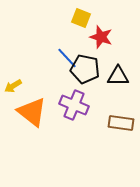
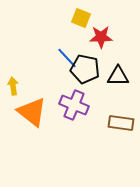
red star: rotated 20 degrees counterclockwise
yellow arrow: rotated 114 degrees clockwise
